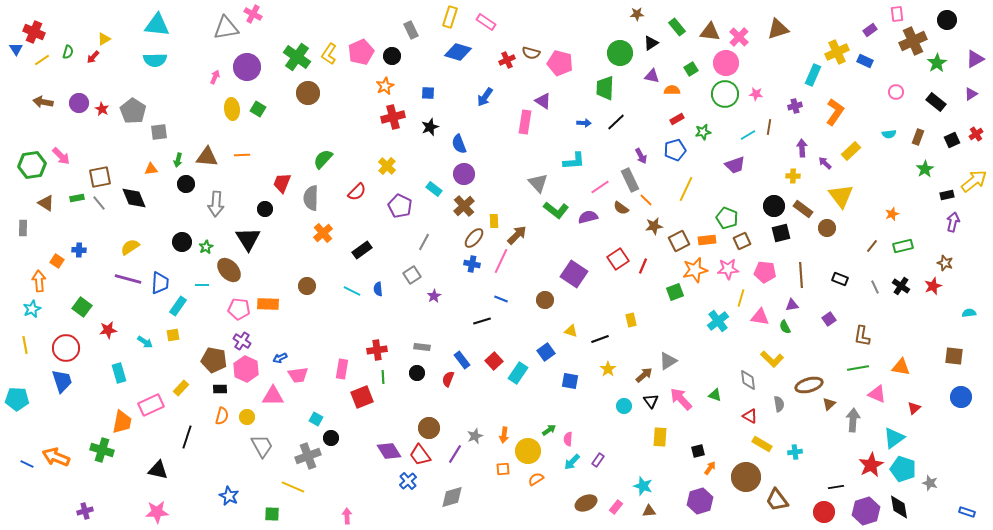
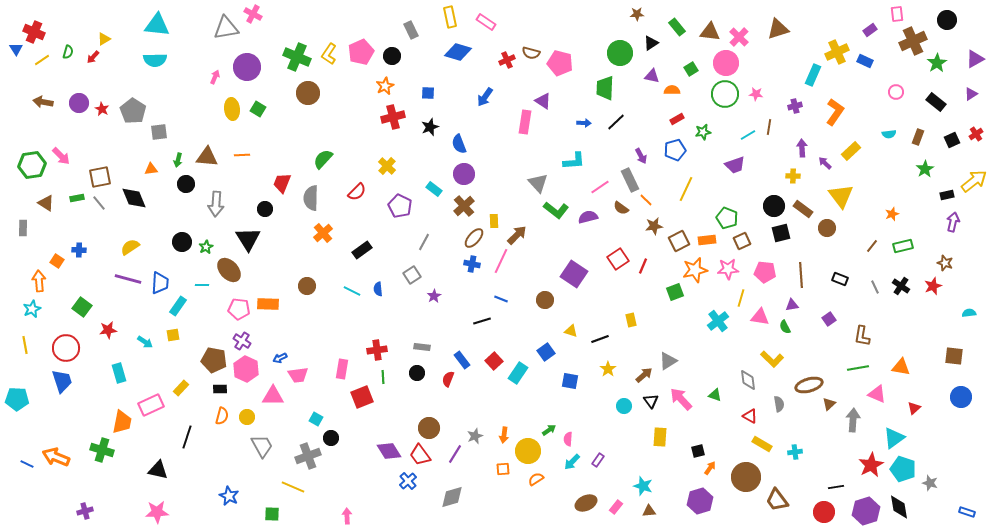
yellow rectangle at (450, 17): rotated 30 degrees counterclockwise
green cross at (297, 57): rotated 12 degrees counterclockwise
